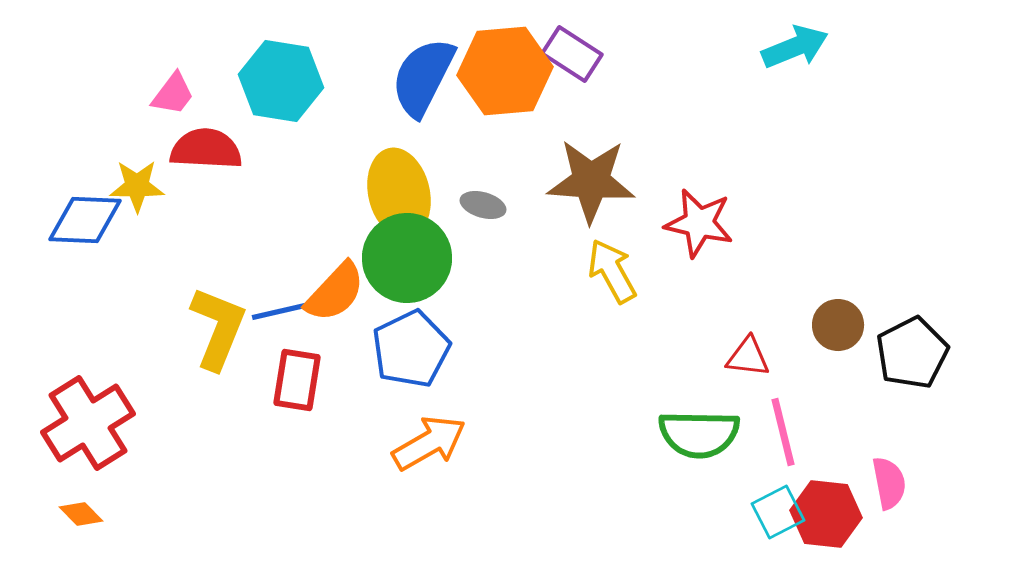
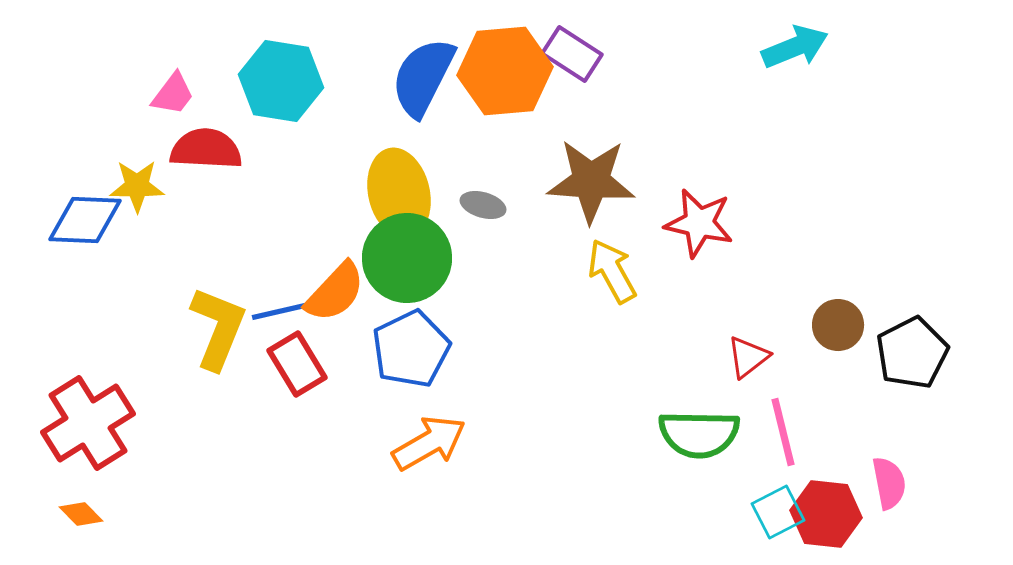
red triangle: rotated 45 degrees counterclockwise
red rectangle: moved 16 px up; rotated 40 degrees counterclockwise
